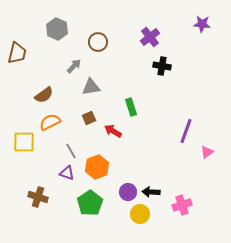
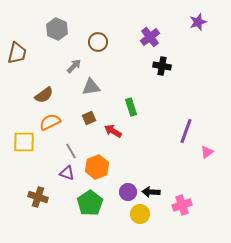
purple star: moved 4 px left, 2 px up; rotated 24 degrees counterclockwise
